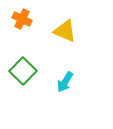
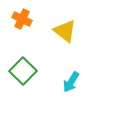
yellow triangle: rotated 15 degrees clockwise
cyan arrow: moved 6 px right
